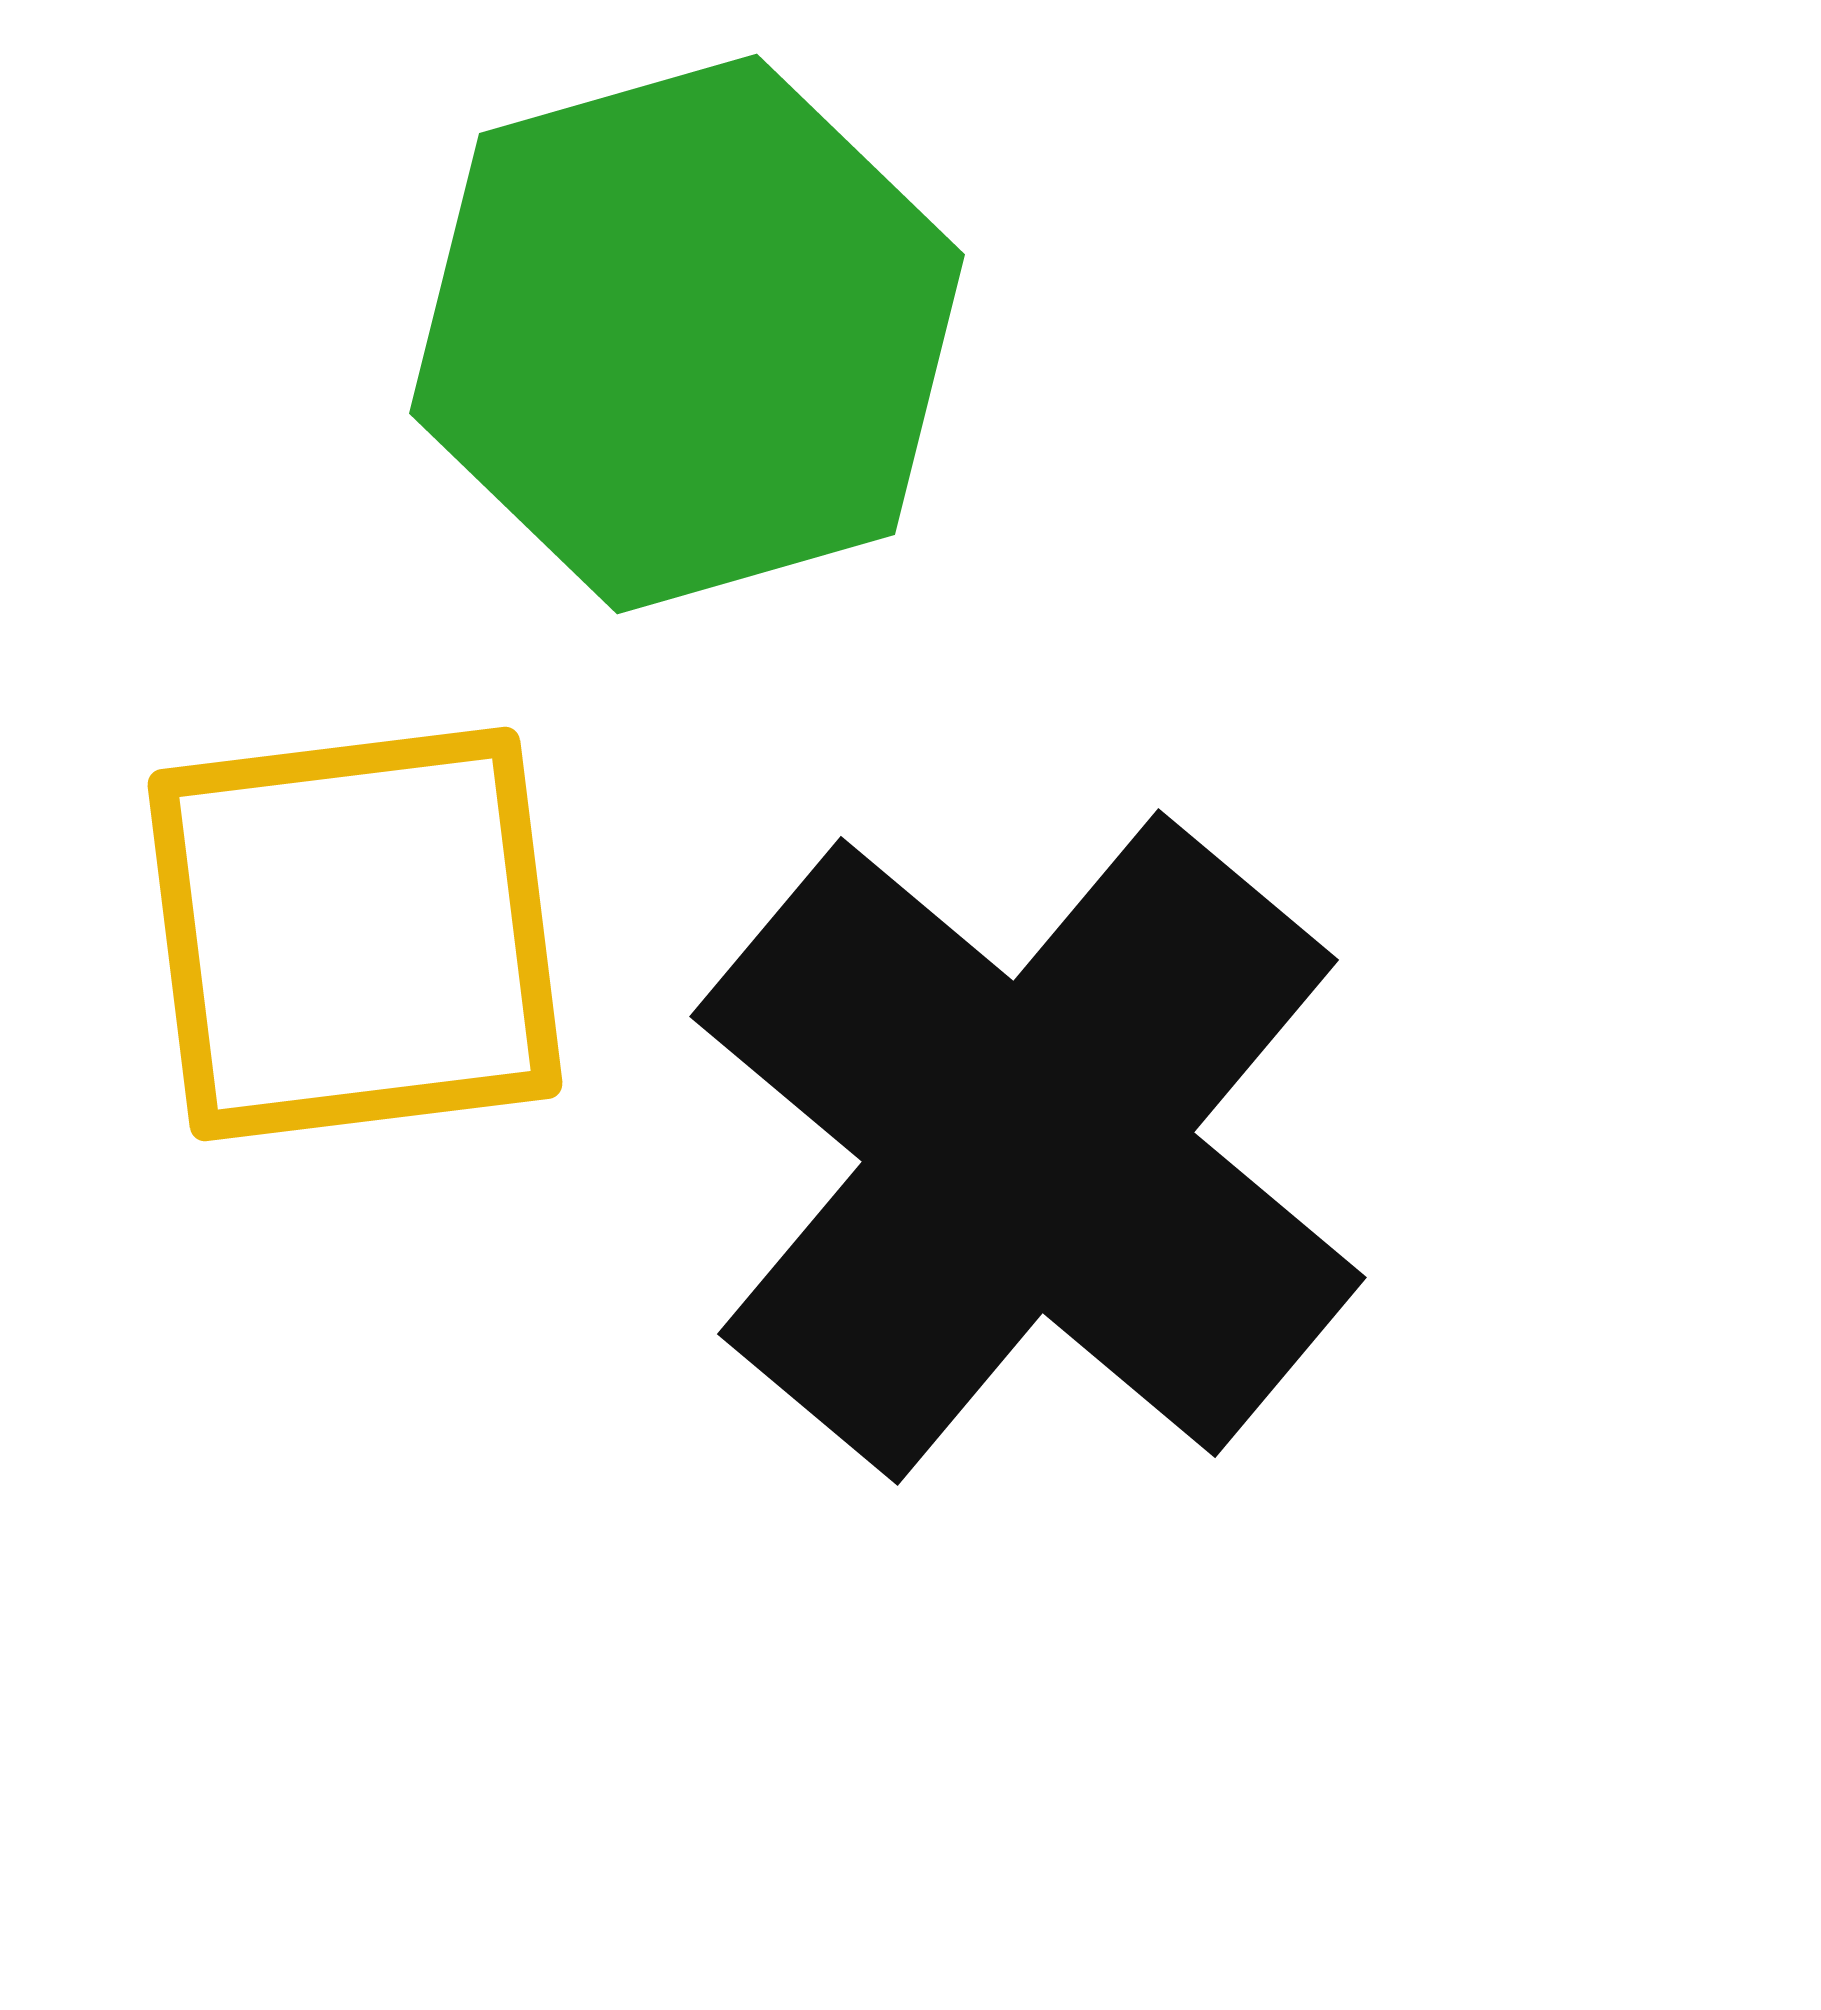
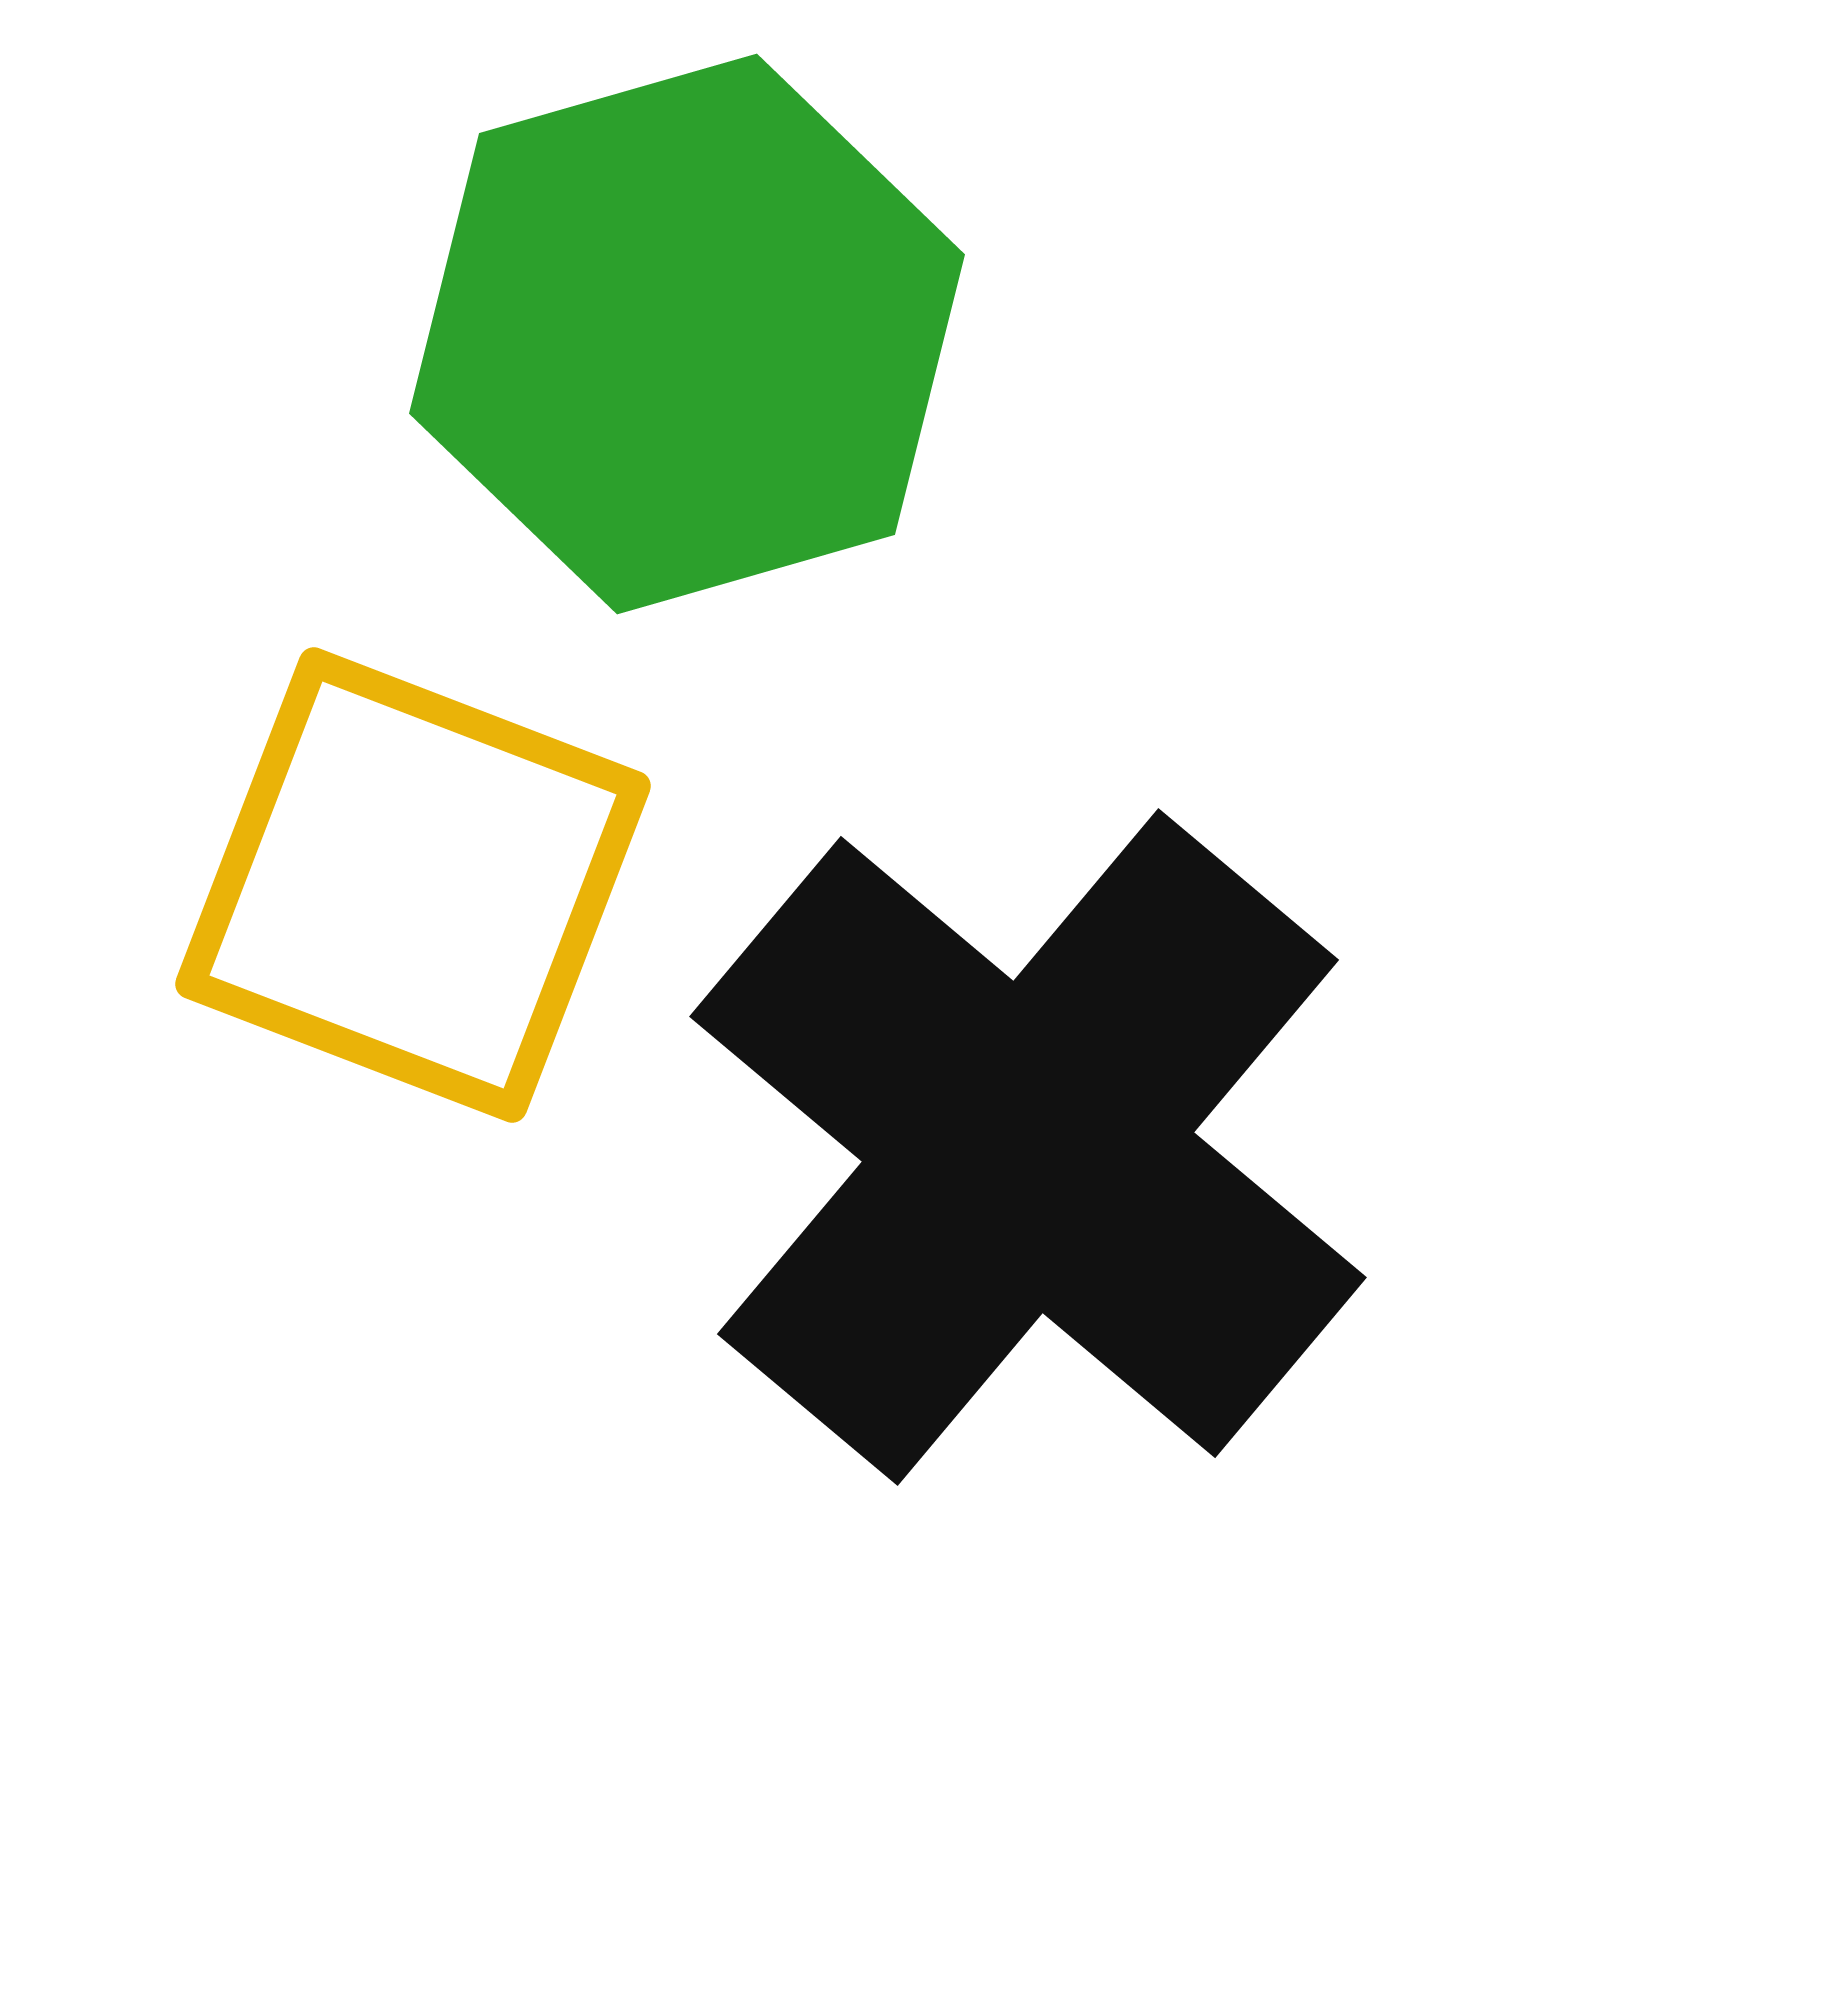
yellow square: moved 58 px right, 49 px up; rotated 28 degrees clockwise
